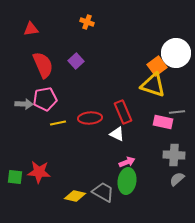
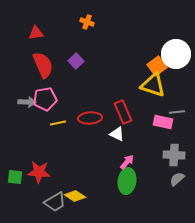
red triangle: moved 5 px right, 4 px down
white circle: moved 1 px down
gray arrow: moved 3 px right, 2 px up
pink arrow: rotated 28 degrees counterclockwise
gray trapezoid: moved 48 px left, 10 px down; rotated 120 degrees clockwise
yellow diamond: rotated 20 degrees clockwise
